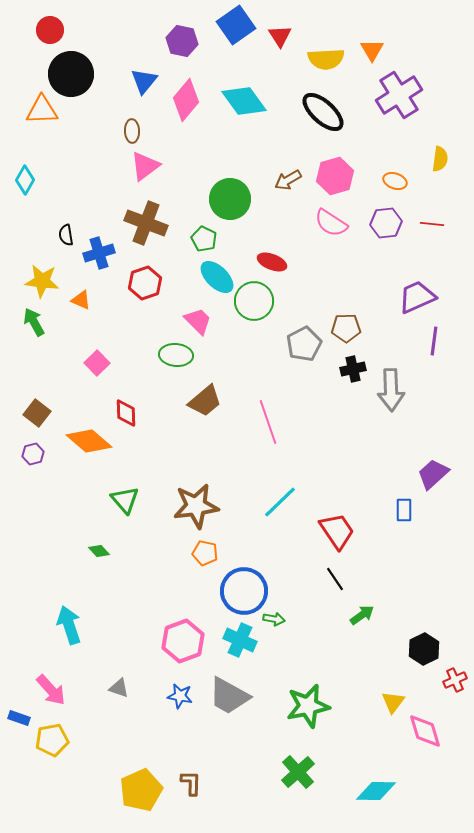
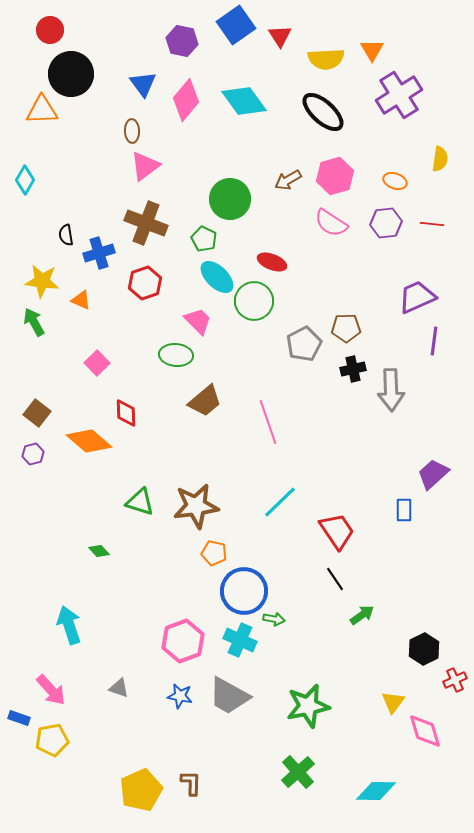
blue triangle at (144, 81): moved 1 px left, 3 px down; rotated 16 degrees counterclockwise
green triangle at (125, 500): moved 15 px right, 2 px down; rotated 32 degrees counterclockwise
orange pentagon at (205, 553): moved 9 px right
